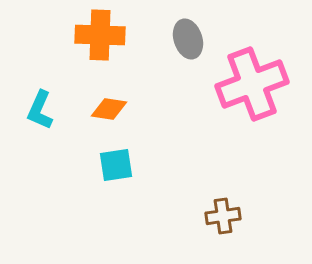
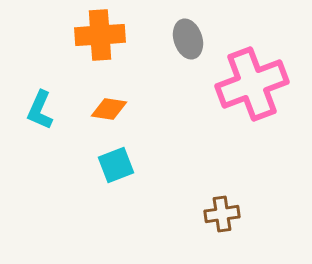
orange cross: rotated 6 degrees counterclockwise
cyan square: rotated 12 degrees counterclockwise
brown cross: moved 1 px left, 2 px up
